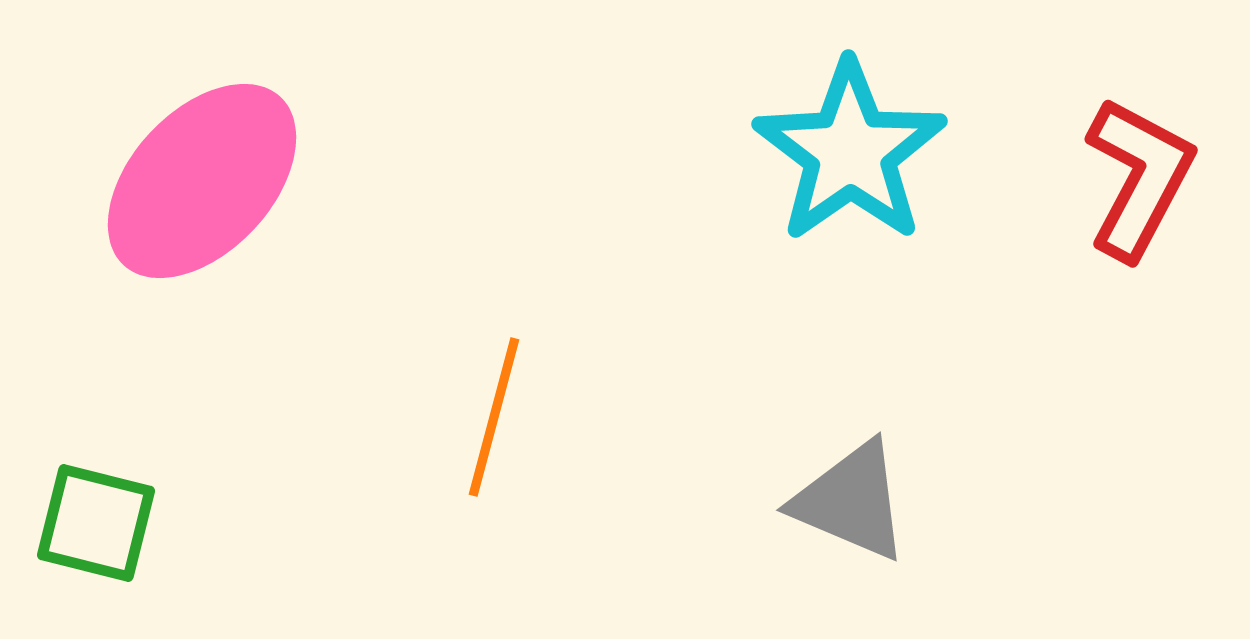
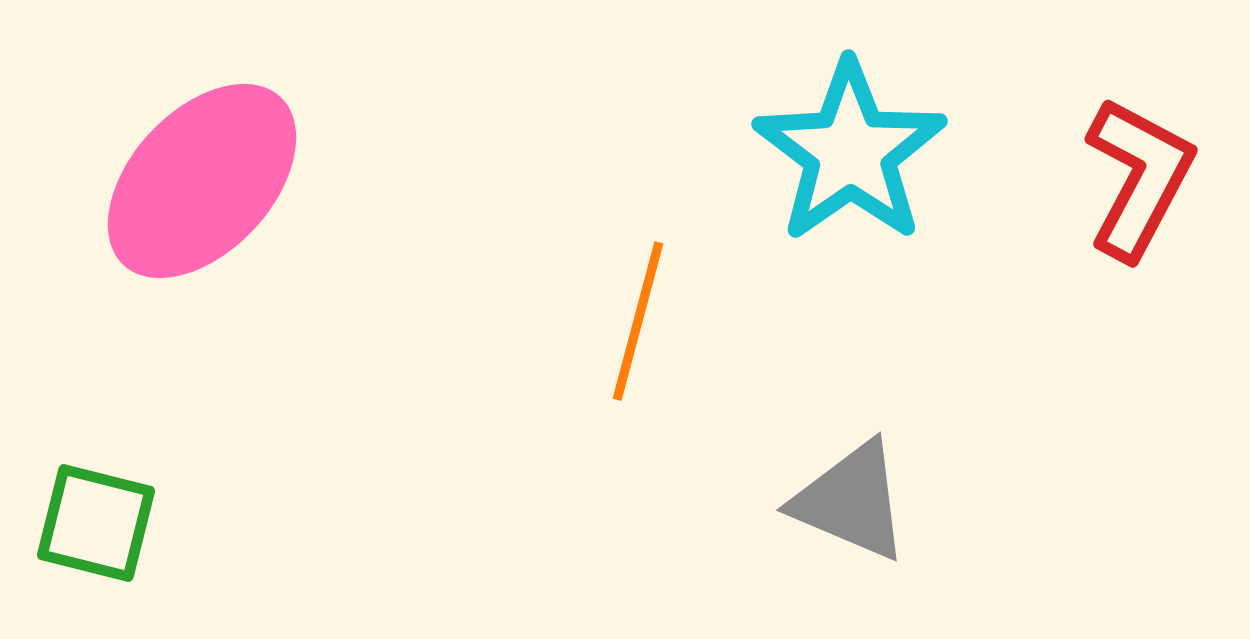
orange line: moved 144 px right, 96 px up
